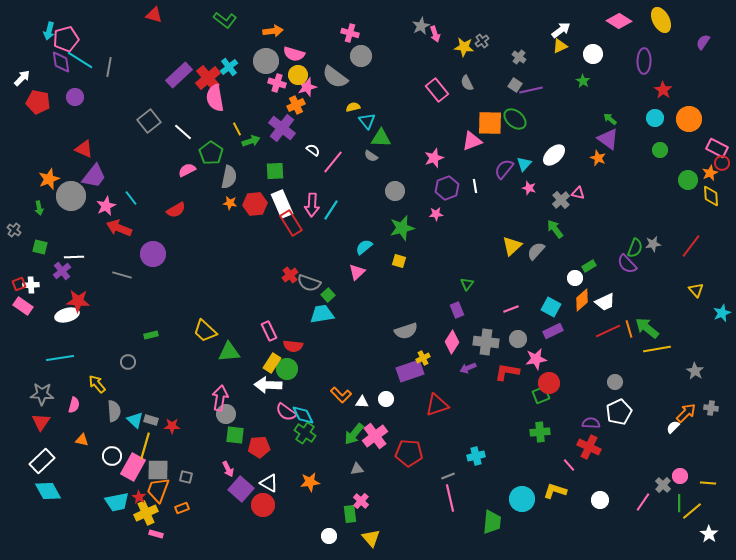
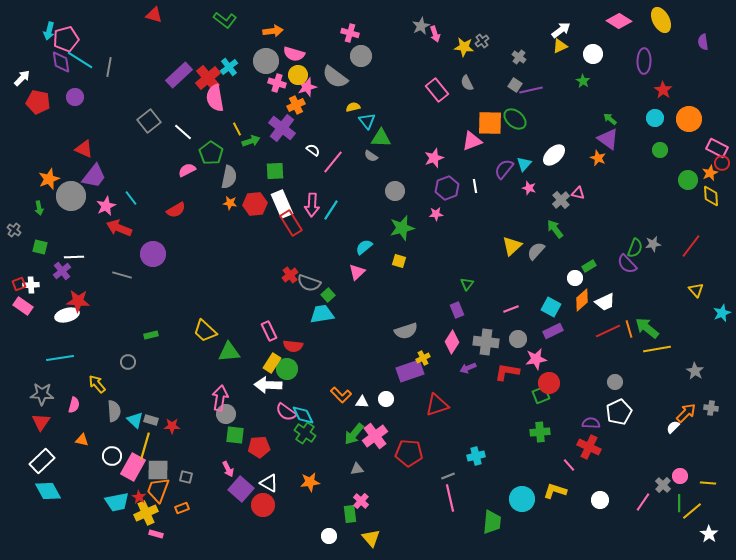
purple semicircle at (703, 42): rotated 42 degrees counterclockwise
